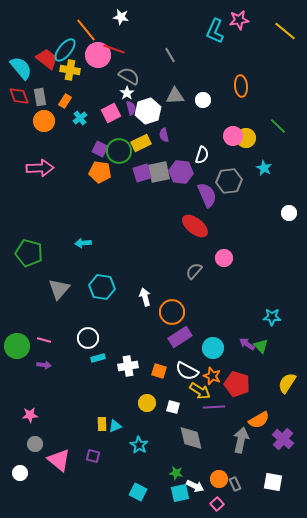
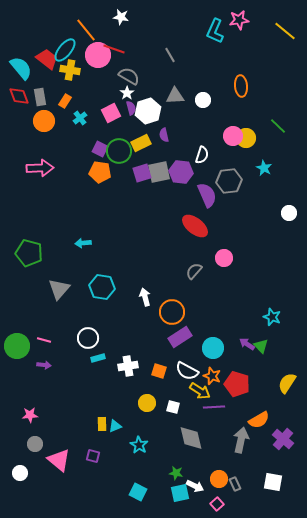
cyan star at (272, 317): rotated 18 degrees clockwise
